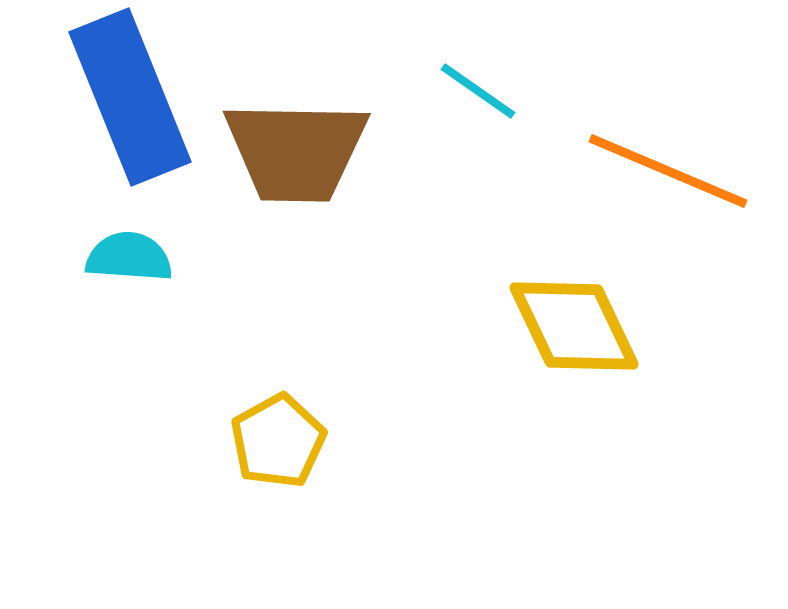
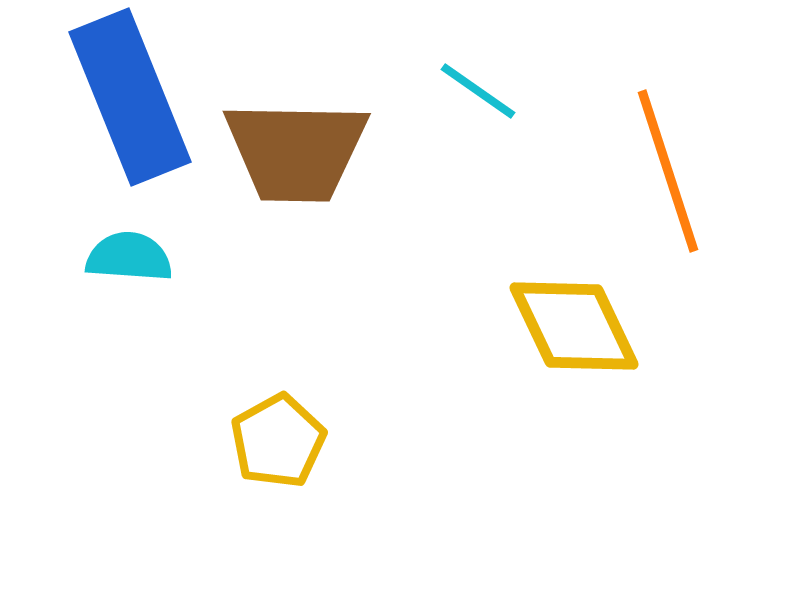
orange line: rotated 49 degrees clockwise
